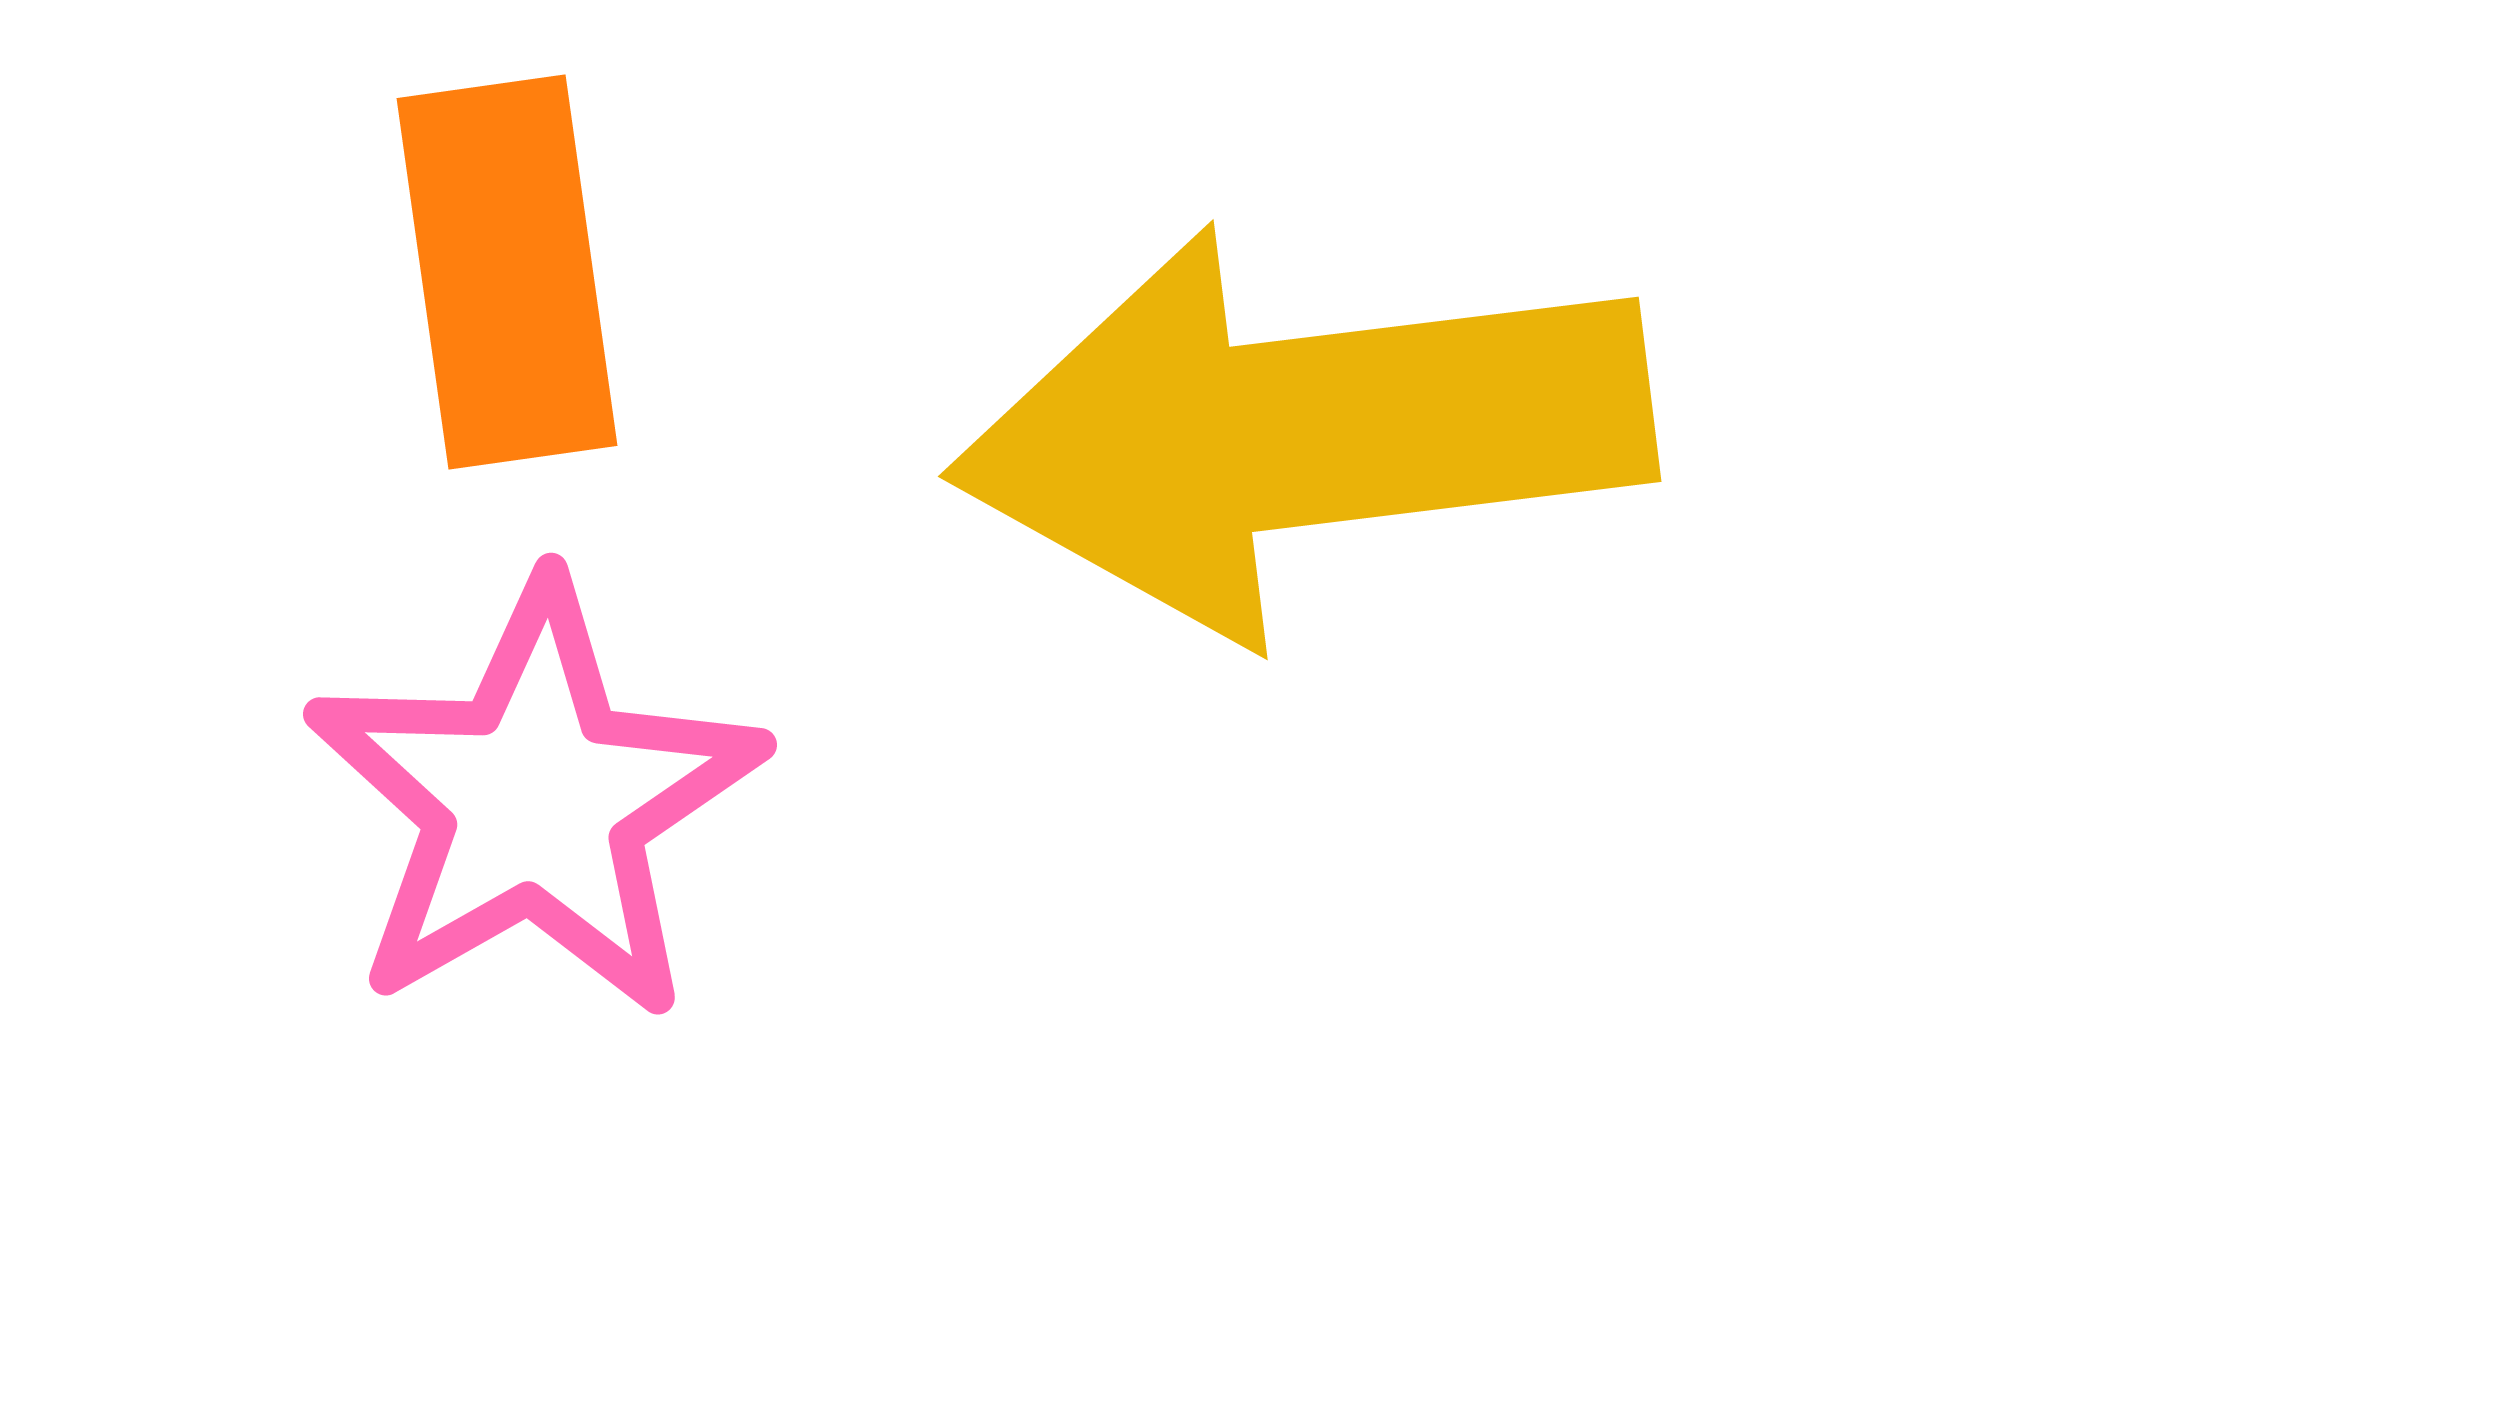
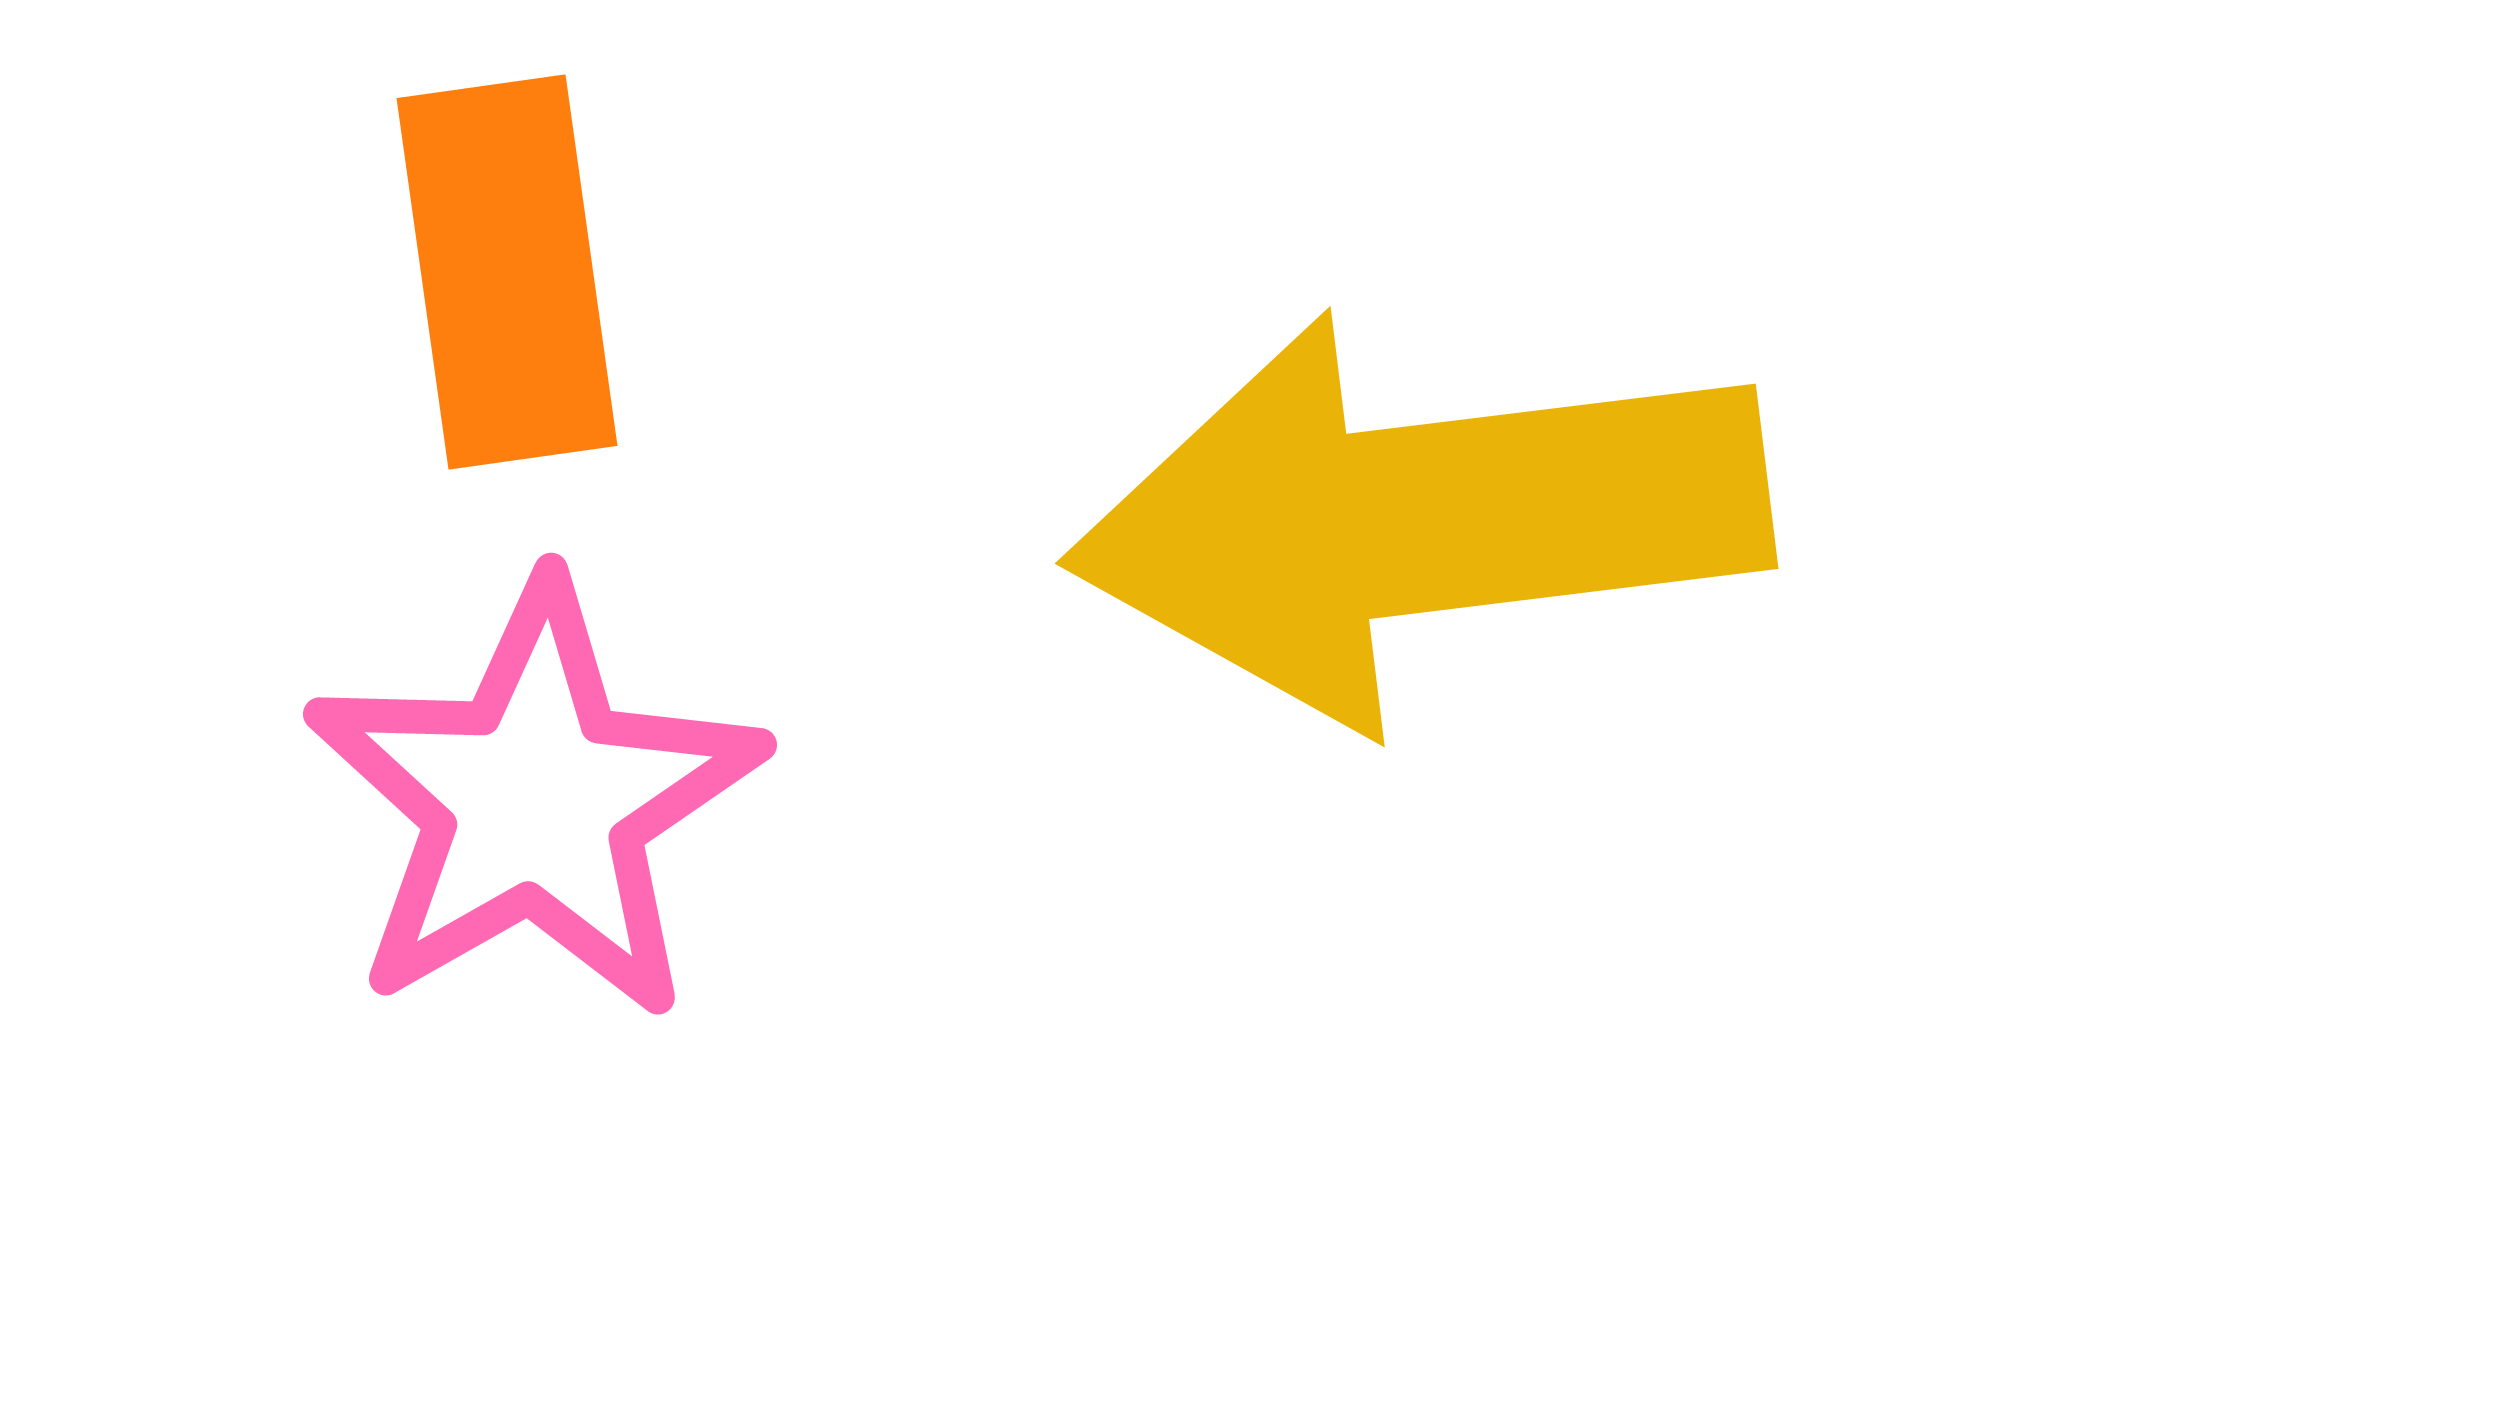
yellow arrow: moved 117 px right, 87 px down
